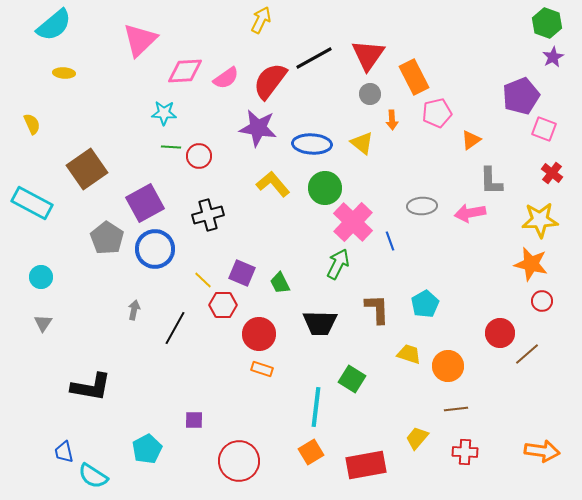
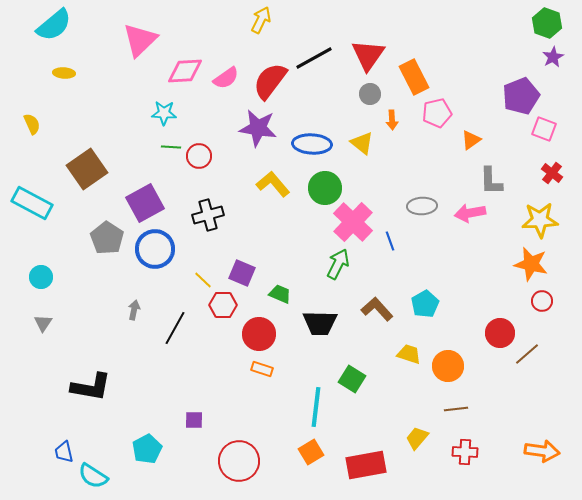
green trapezoid at (280, 283): moved 11 px down; rotated 140 degrees clockwise
brown L-shape at (377, 309): rotated 40 degrees counterclockwise
